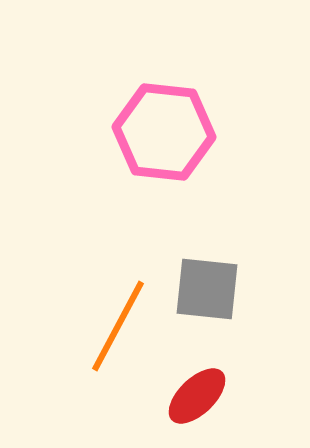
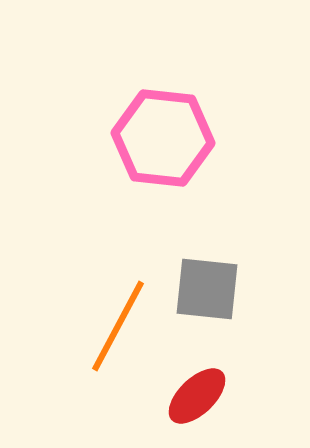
pink hexagon: moved 1 px left, 6 px down
